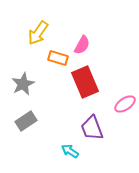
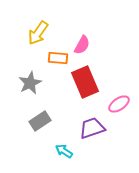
orange rectangle: rotated 12 degrees counterclockwise
gray star: moved 7 px right, 1 px up
pink ellipse: moved 6 px left
gray rectangle: moved 14 px right
purple trapezoid: rotated 92 degrees clockwise
cyan arrow: moved 6 px left
